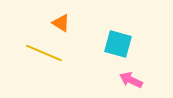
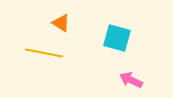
cyan square: moved 1 px left, 6 px up
yellow line: rotated 12 degrees counterclockwise
